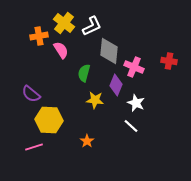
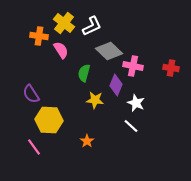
orange cross: rotated 18 degrees clockwise
gray diamond: rotated 52 degrees counterclockwise
red cross: moved 2 px right, 7 px down
pink cross: moved 1 px left, 1 px up; rotated 12 degrees counterclockwise
purple semicircle: rotated 18 degrees clockwise
pink line: rotated 72 degrees clockwise
